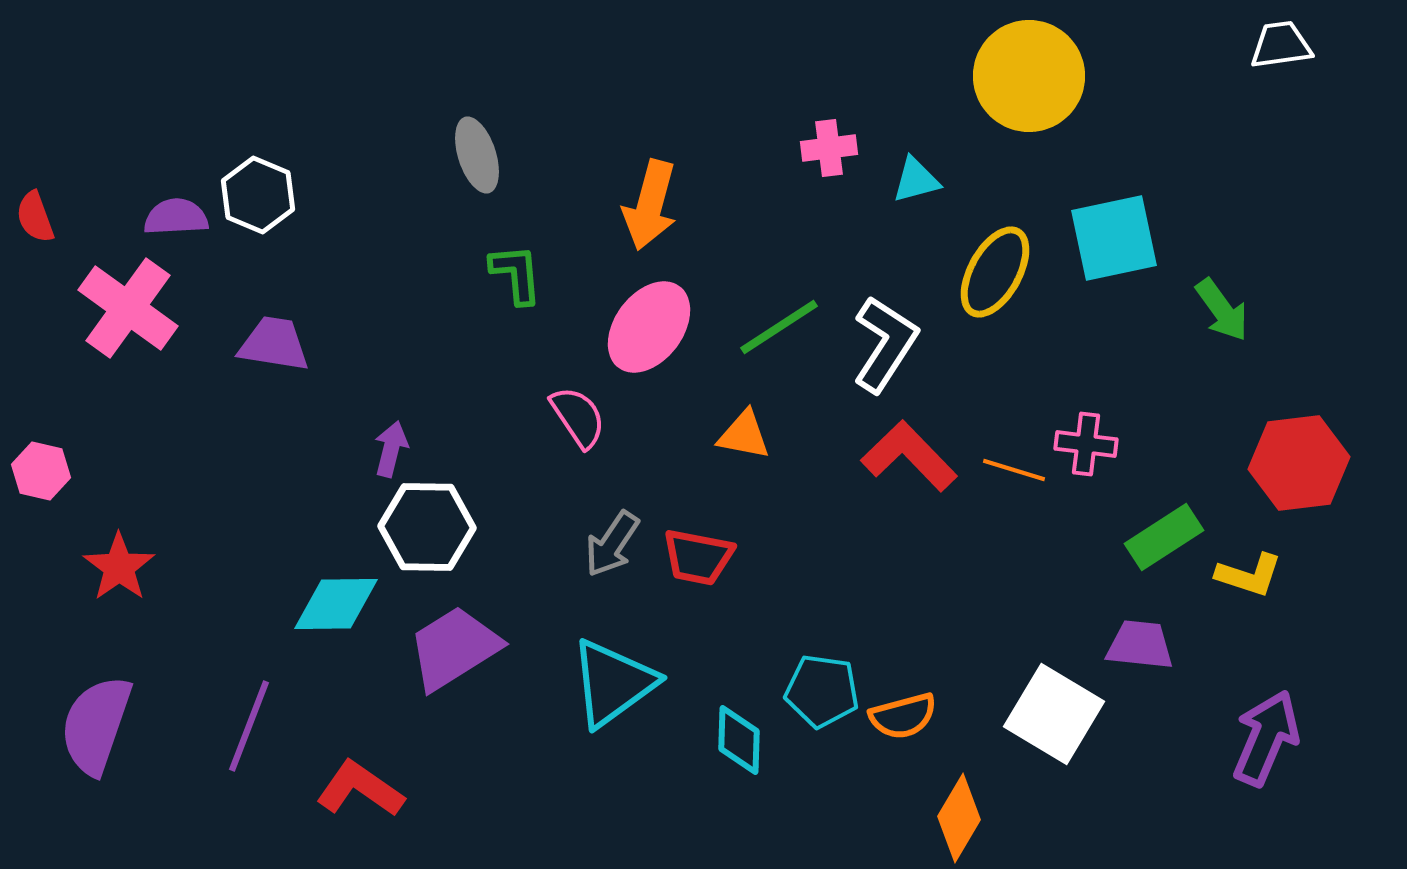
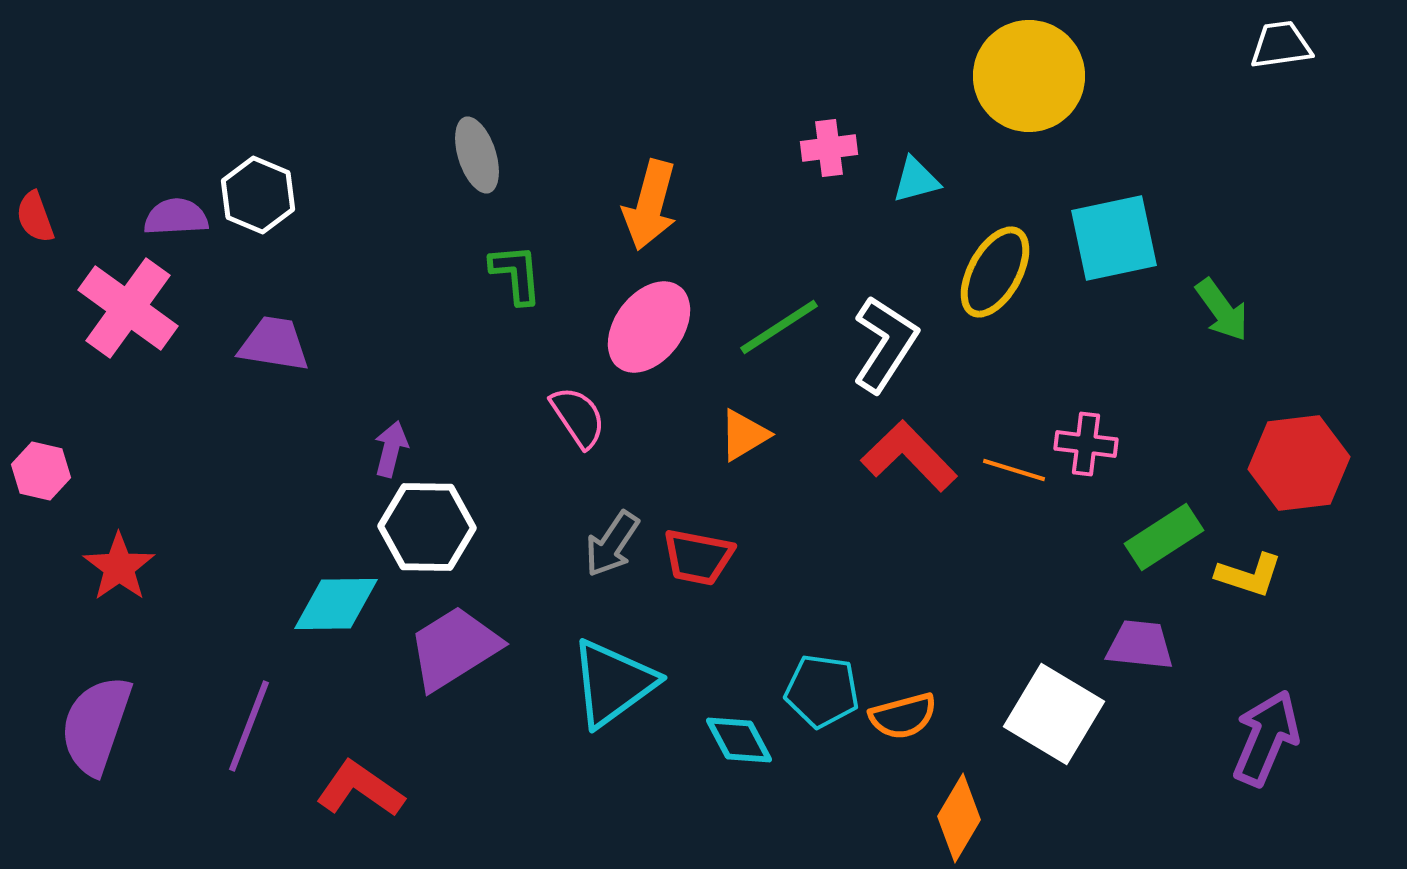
orange triangle at (744, 435): rotated 42 degrees counterclockwise
cyan diamond at (739, 740): rotated 30 degrees counterclockwise
